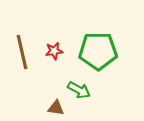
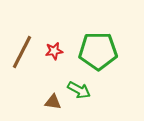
brown line: rotated 40 degrees clockwise
brown triangle: moved 3 px left, 6 px up
